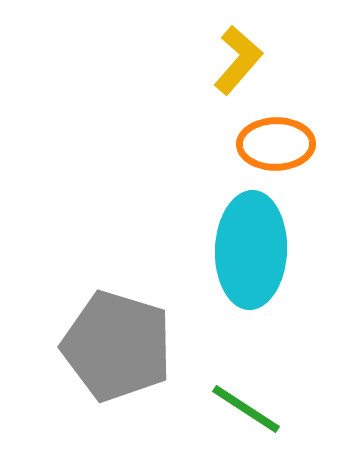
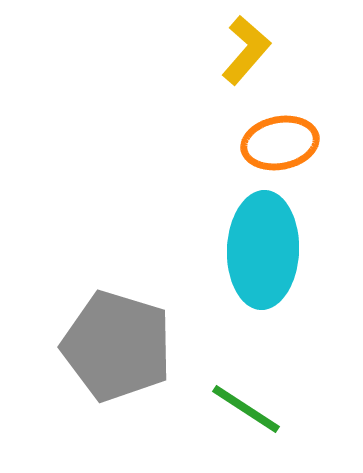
yellow L-shape: moved 8 px right, 10 px up
orange ellipse: moved 4 px right, 1 px up; rotated 10 degrees counterclockwise
cyan ellipse: moved 12 px right
